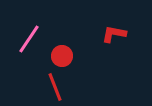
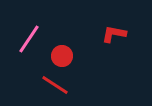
red line: moved 2 px up; rotated 36 degrees counterclockwise
